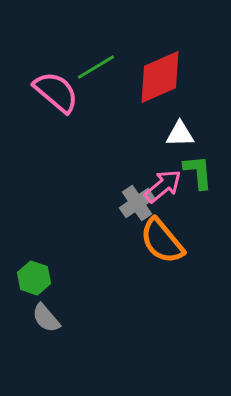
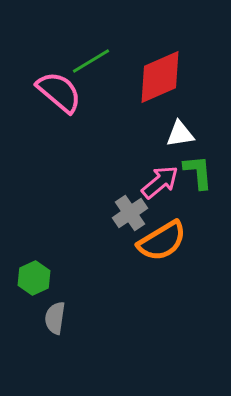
green line: moved 5 px left, 6 px up
pink semicircle: moved 3 px right
white triangle: rotated 8 degrees counterclockwise
pink arrow: moved 3 px left, 4 px up
gray cross: moved 7 px left, 10 px down
orange semicircle: rotated 81 degrees counterclockwise
green hexagon: rotated 16 degrees clockwise
gray semicircle: moved 9 px right; rotated 48 degrees clockwise
